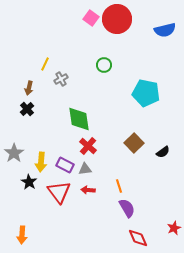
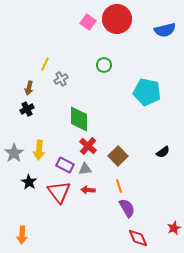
pink square: moved 3 px left, 4 px down
cyan pentagon: moved 1 px right, 1 px up
black cross: rotated 16 degrees clockwise
green diamond: rotated 8 degrees clockwise
brown square: moved 16 px left, 13 px down
yellow arrow: moved 2 px left, 12 px up
